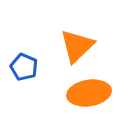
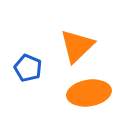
blue pentagon: moved 4 px right, 1 px down
